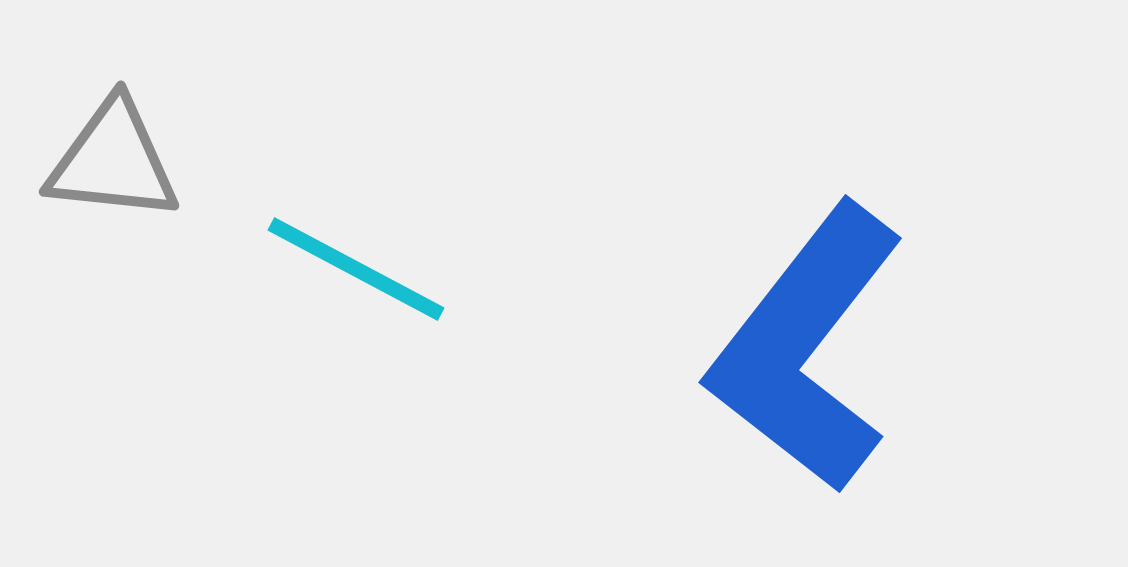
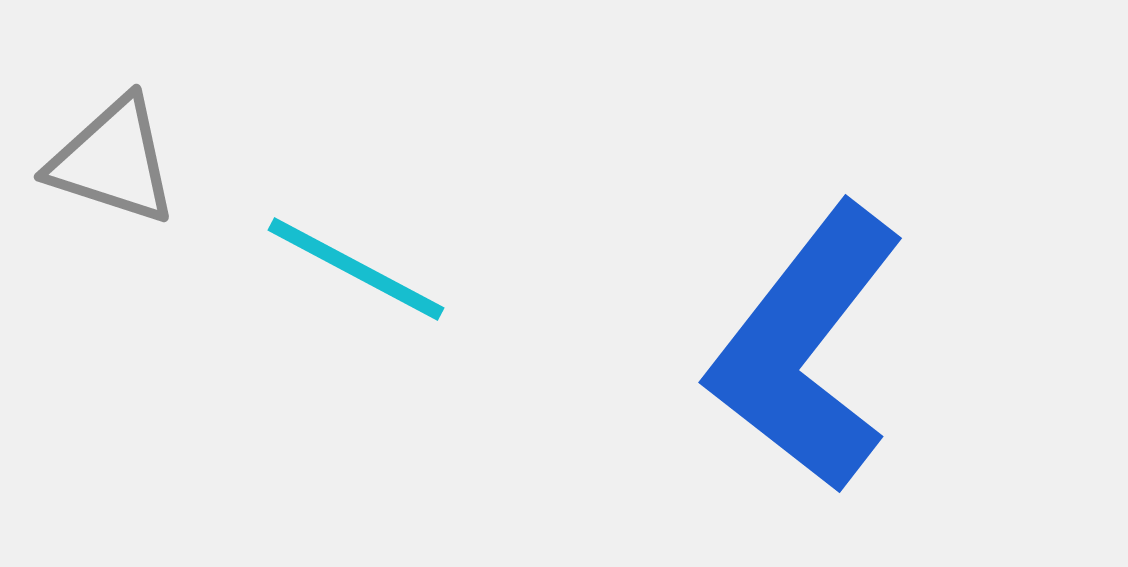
gray triangle: rotated 12 degrees clockwise
